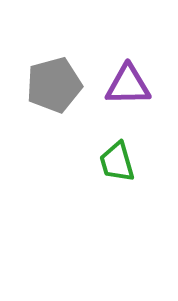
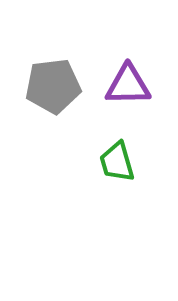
gray pentagon: moved 1 px left, 1 px down; rotated 8 degrees clockwise
